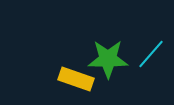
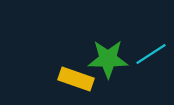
cyan line: rotated 16 degrees clockwise
